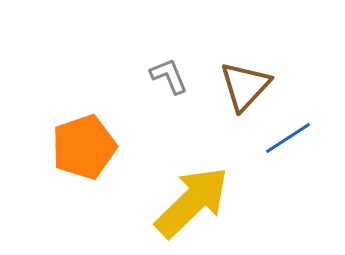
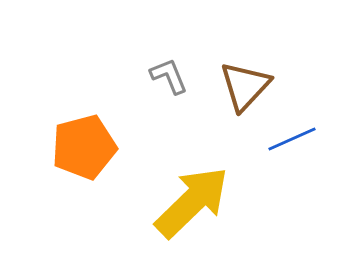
blue line: moved 4 px right, 1 px down; rotated 9 degrees clockwise
orange pentagon: rotated 4 degrees clockwise
